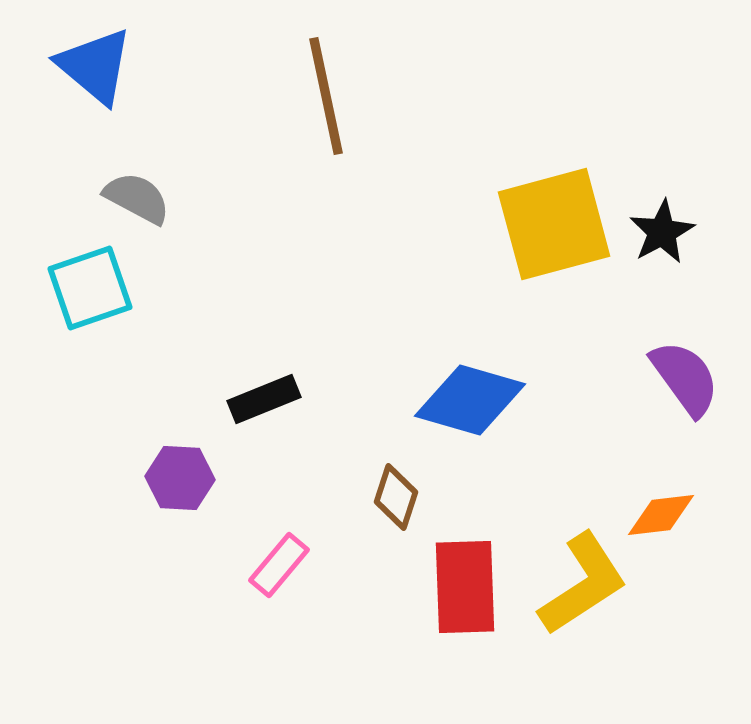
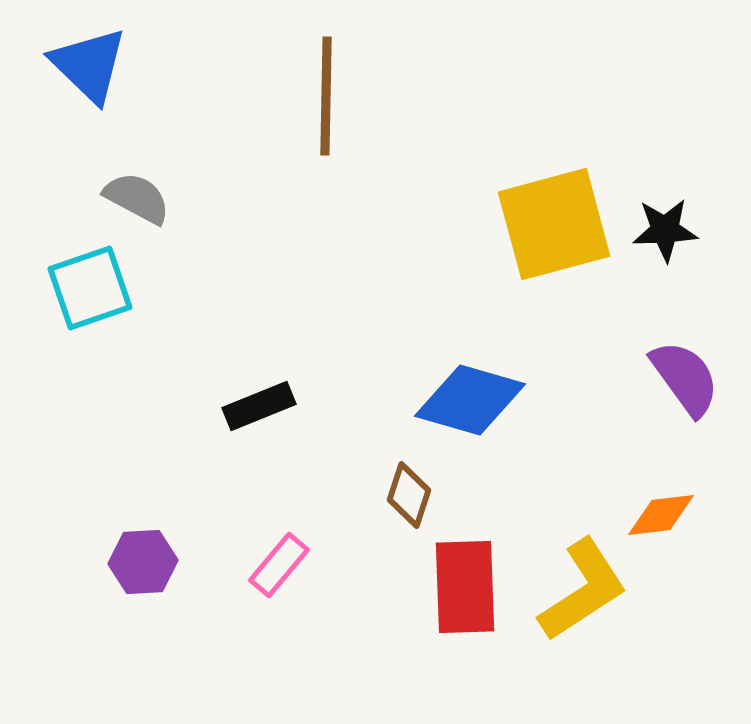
blue triangle: moved 6 px left, 1 px up; rotated 4 degrees clockwise
brown line: rotated 13 degrees clockwise
black star: moved 3 px right, 2 px up; rotated 26 degrees clockwise
black rectangle: moved 5 px left, 7 px down
purple hexagon: moved 37 px left, 84 px down; rotated 6 degrees counterclockwise
brown diamond: moved 13 px right, 2 px up
yellow L-shape: moved 6 px down
